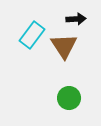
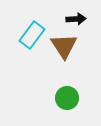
green circle: moved 2 px left
